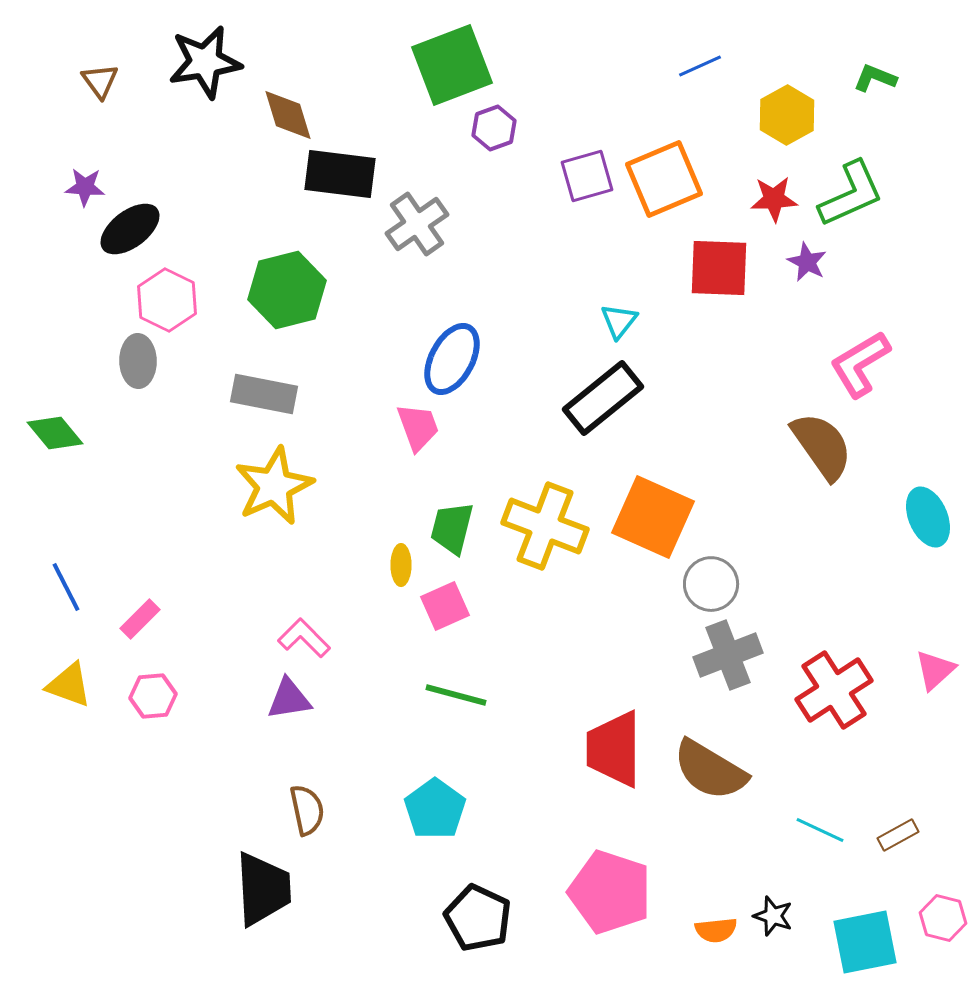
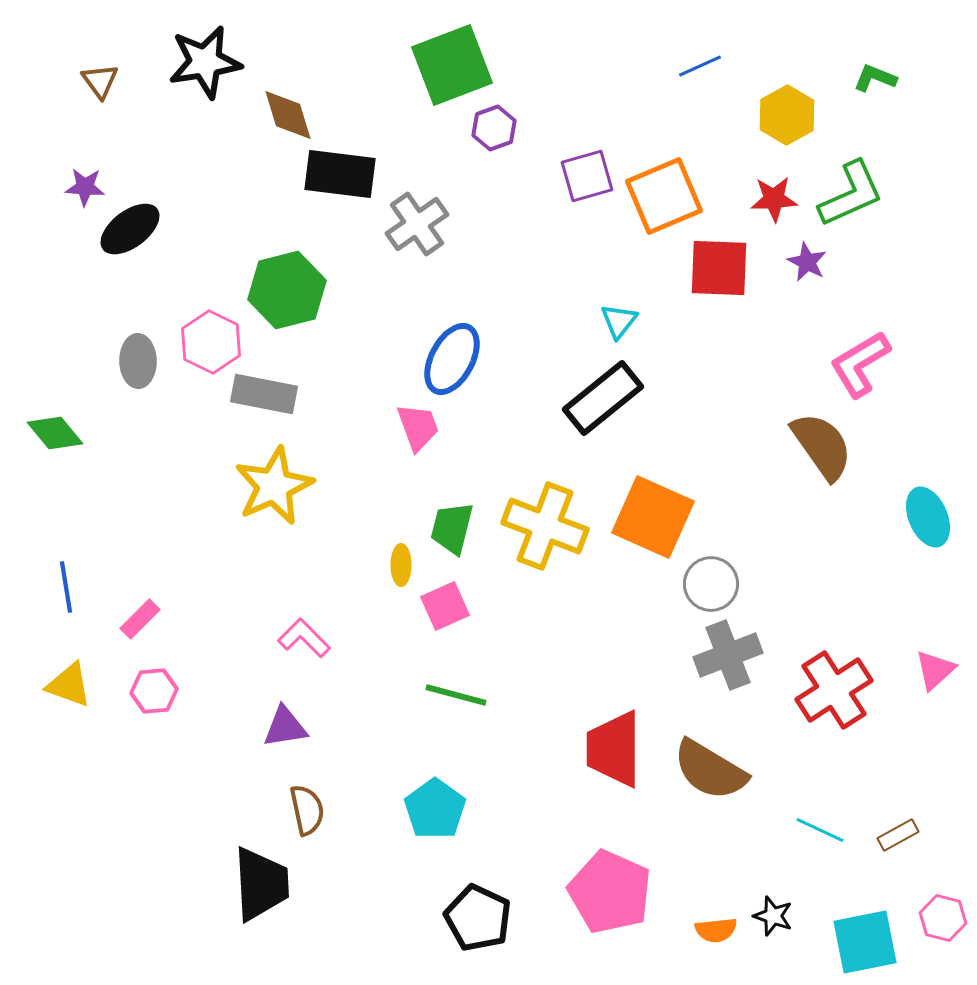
orange square at (664, 179): moved 17 px down
pink hexagon at (167, 300): moved 44 px right, 42 px down
blue line at (66, 587): rotated 18 degrees clockwise
pink hexagon at (153, 696): moved 1 px right, 5 px up
purple triangle at (289, 699): moved 4 px left, 28 px down
black trapezoid at (263, 889): moved 2 px left, 5 px up
pink pentagon at (610, 892): rotated 6 degrees clockwise
